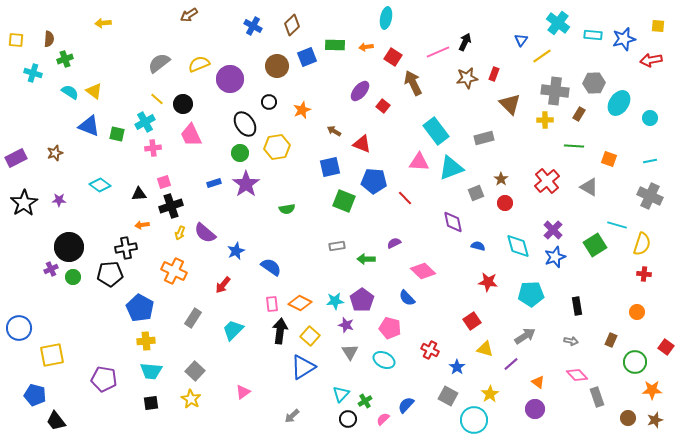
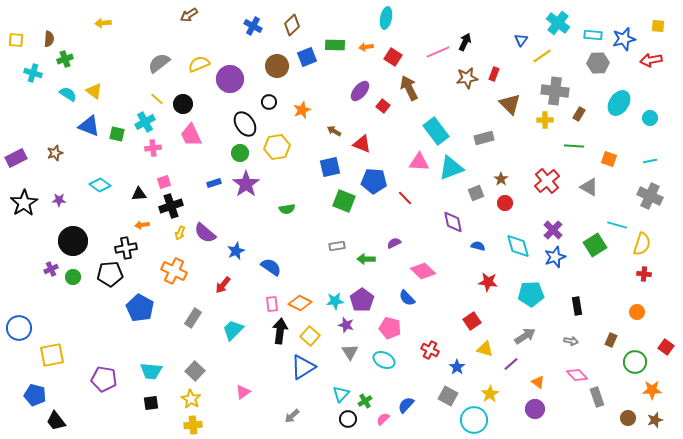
brown arrow at (413, 83): moved 4 px left, 5 px down
gray hexagon at (594, 83): moved 4 px right, 20 px up
cyan semicircle at (70, 92): moved 2 px left, 2 px down
black circle at (69, 247): moved 4 px right, 6 px up
yellow cross at (146, 341): moved 47 px right, 84 px down
